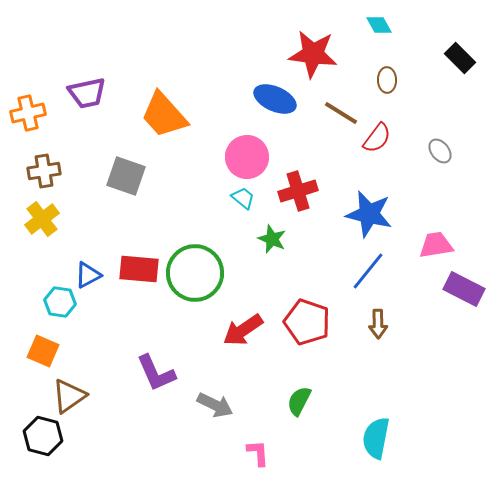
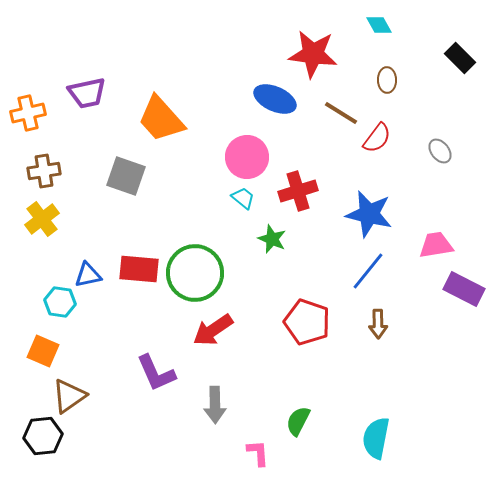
orange trapezoid: moved 3 px left, 4 px down
blue triangle: rotated 16 degrees clockwise
red arrow: moved 30 px left
green semicircle: moved 1 px left, 20 px down
gray arrow: rotated 63 degrees clockwise
black hexagon: rotated 21 degrees counterclockwise
